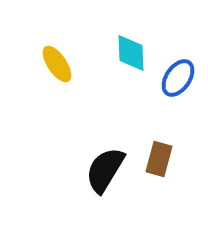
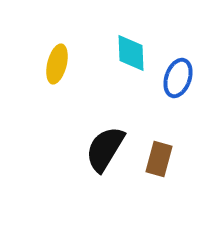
yellow ellipse: rotated 48 degrees clockwise
blue ellipse: rotated 15 degrees counterclockwise
black semicircle: moved 21 px up
